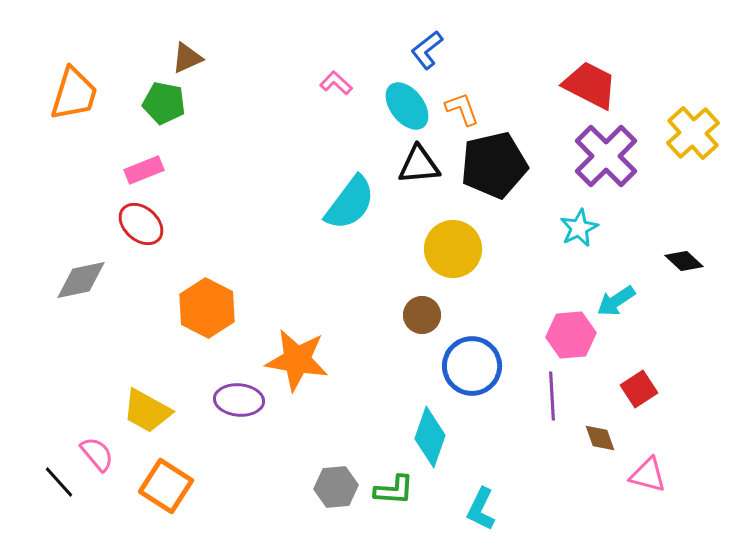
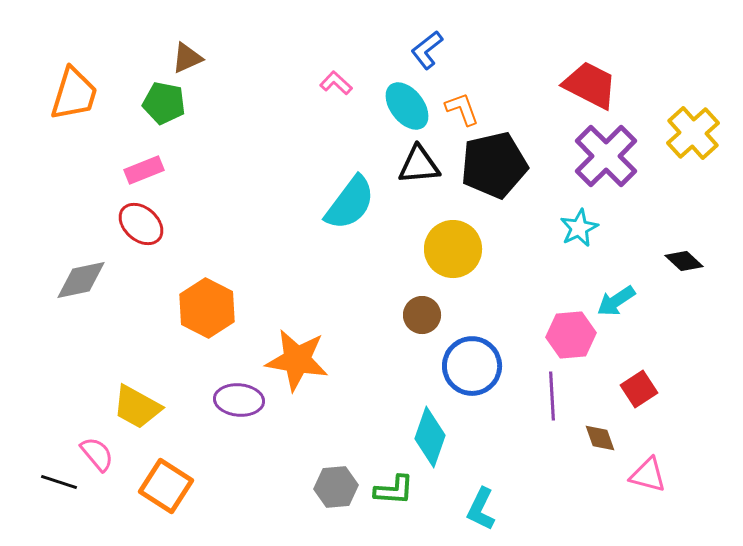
yellow trapezoid: moved 10 px left, 4 px up
black line: rotated 30 degrees counterclockwise
